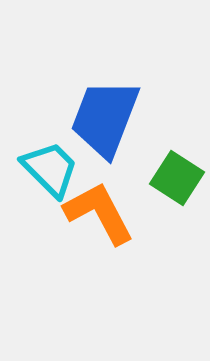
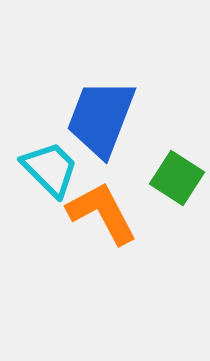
blue trapezoid: moved 4 px left
orange L-shape: moved 3 px right
